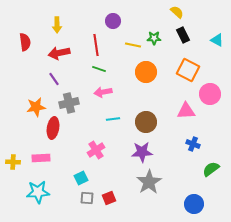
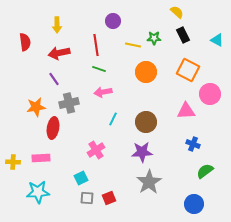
cyan line: rotated 56 degrees counterclockwise
green semicircle: moved 6 px left, 2 px down
